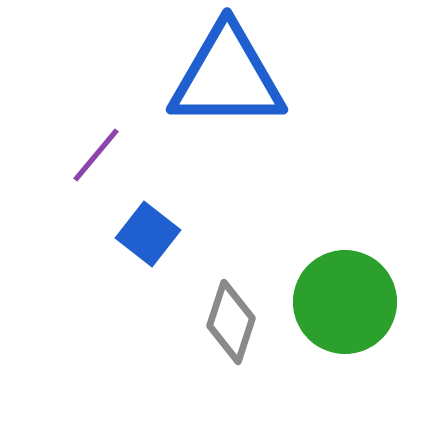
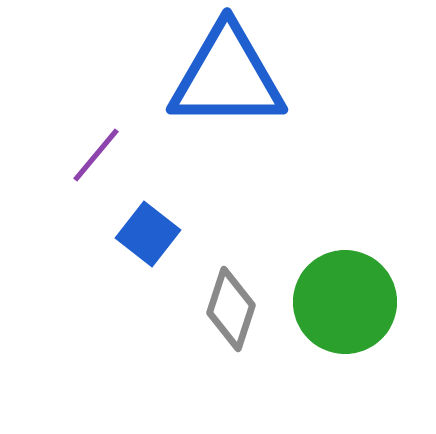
gray diamond: moved 13 px up
